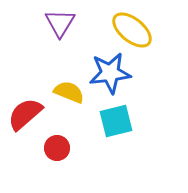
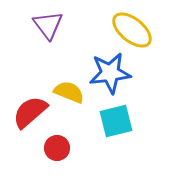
purple triangle: moved 12 px left, 2 px down; rotated 8 degrees counterclockwise
red semicircle: moved 5 px right, 2 px up
